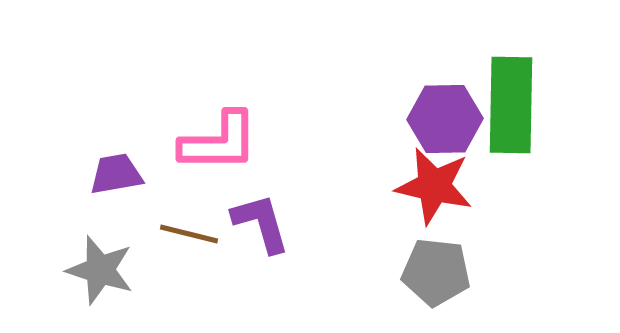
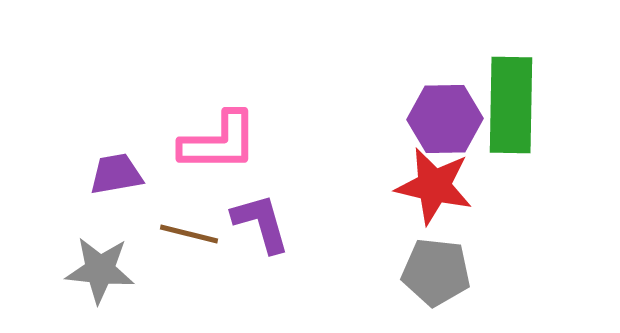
gray star: rotated 12 degrees counterclockwise
